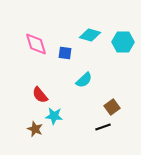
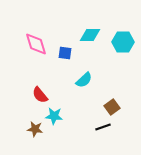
cyan diamond: rotated 15 degrees counterclockwise
brown star: rotated 14 degrees counterclockwise
